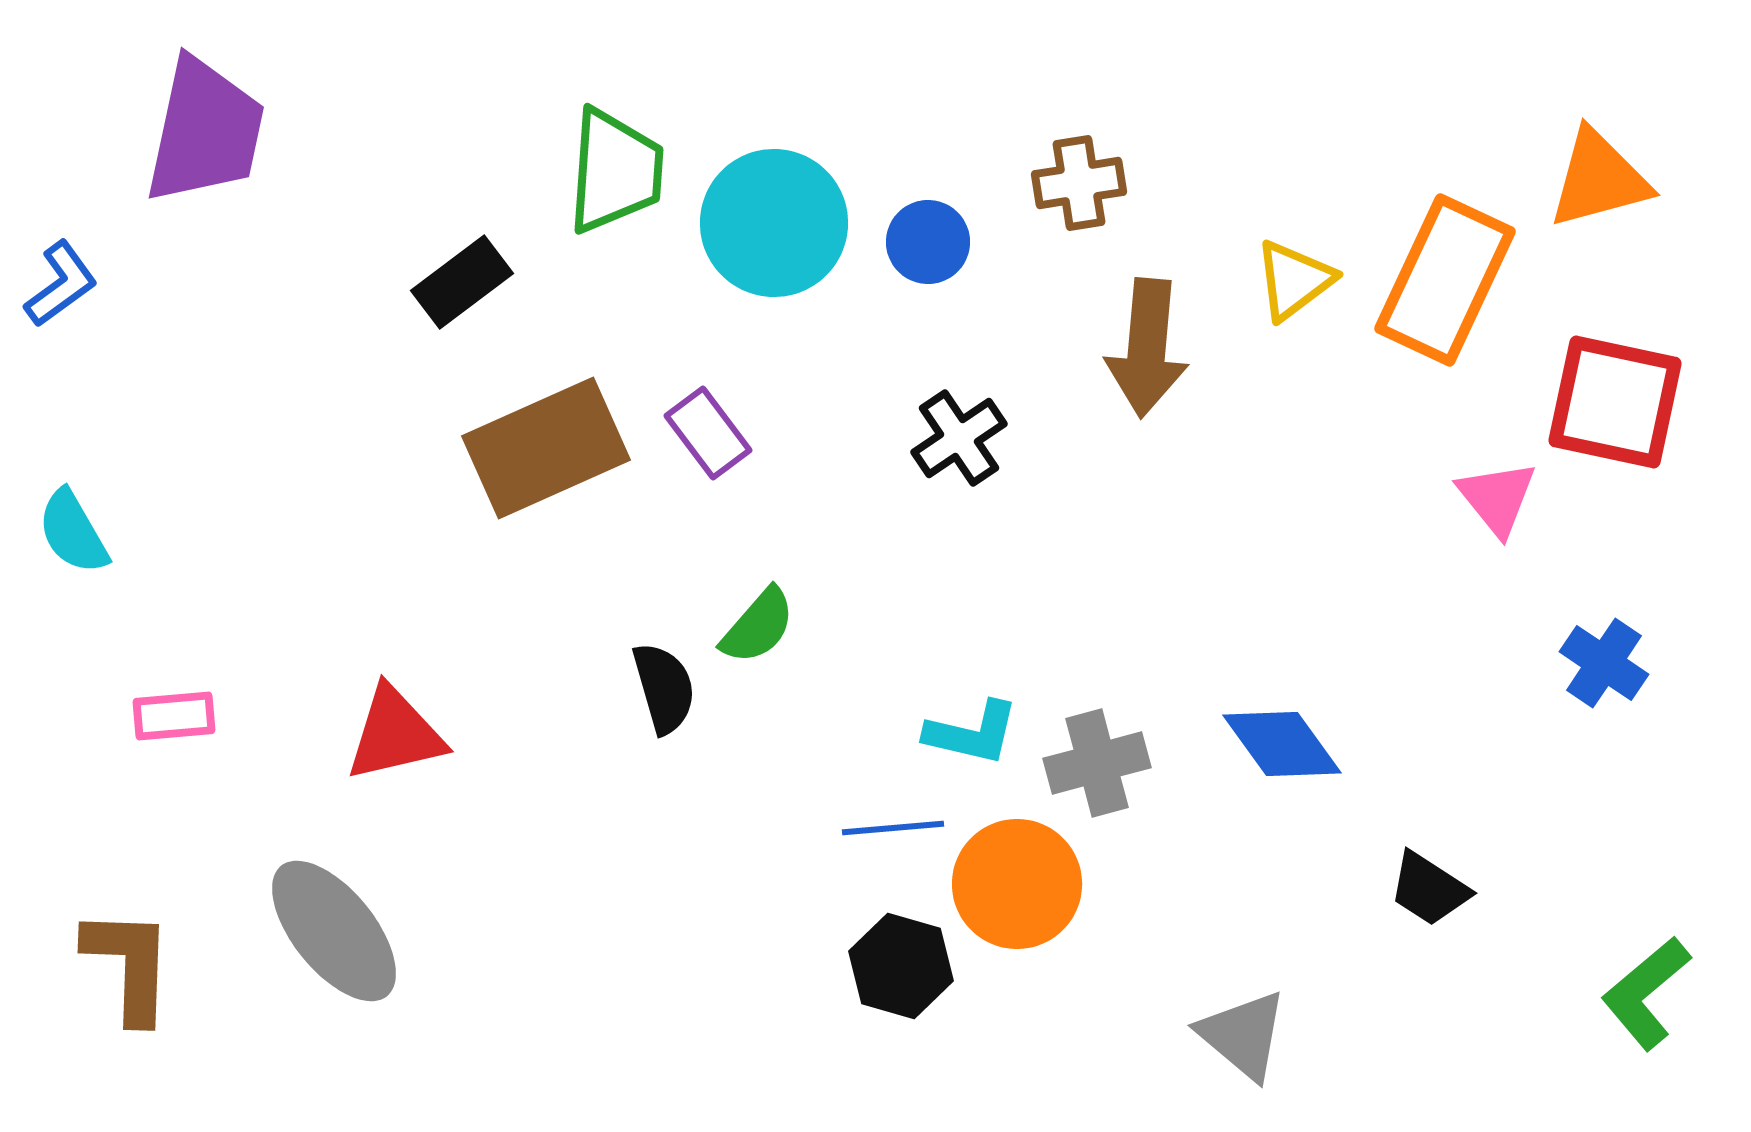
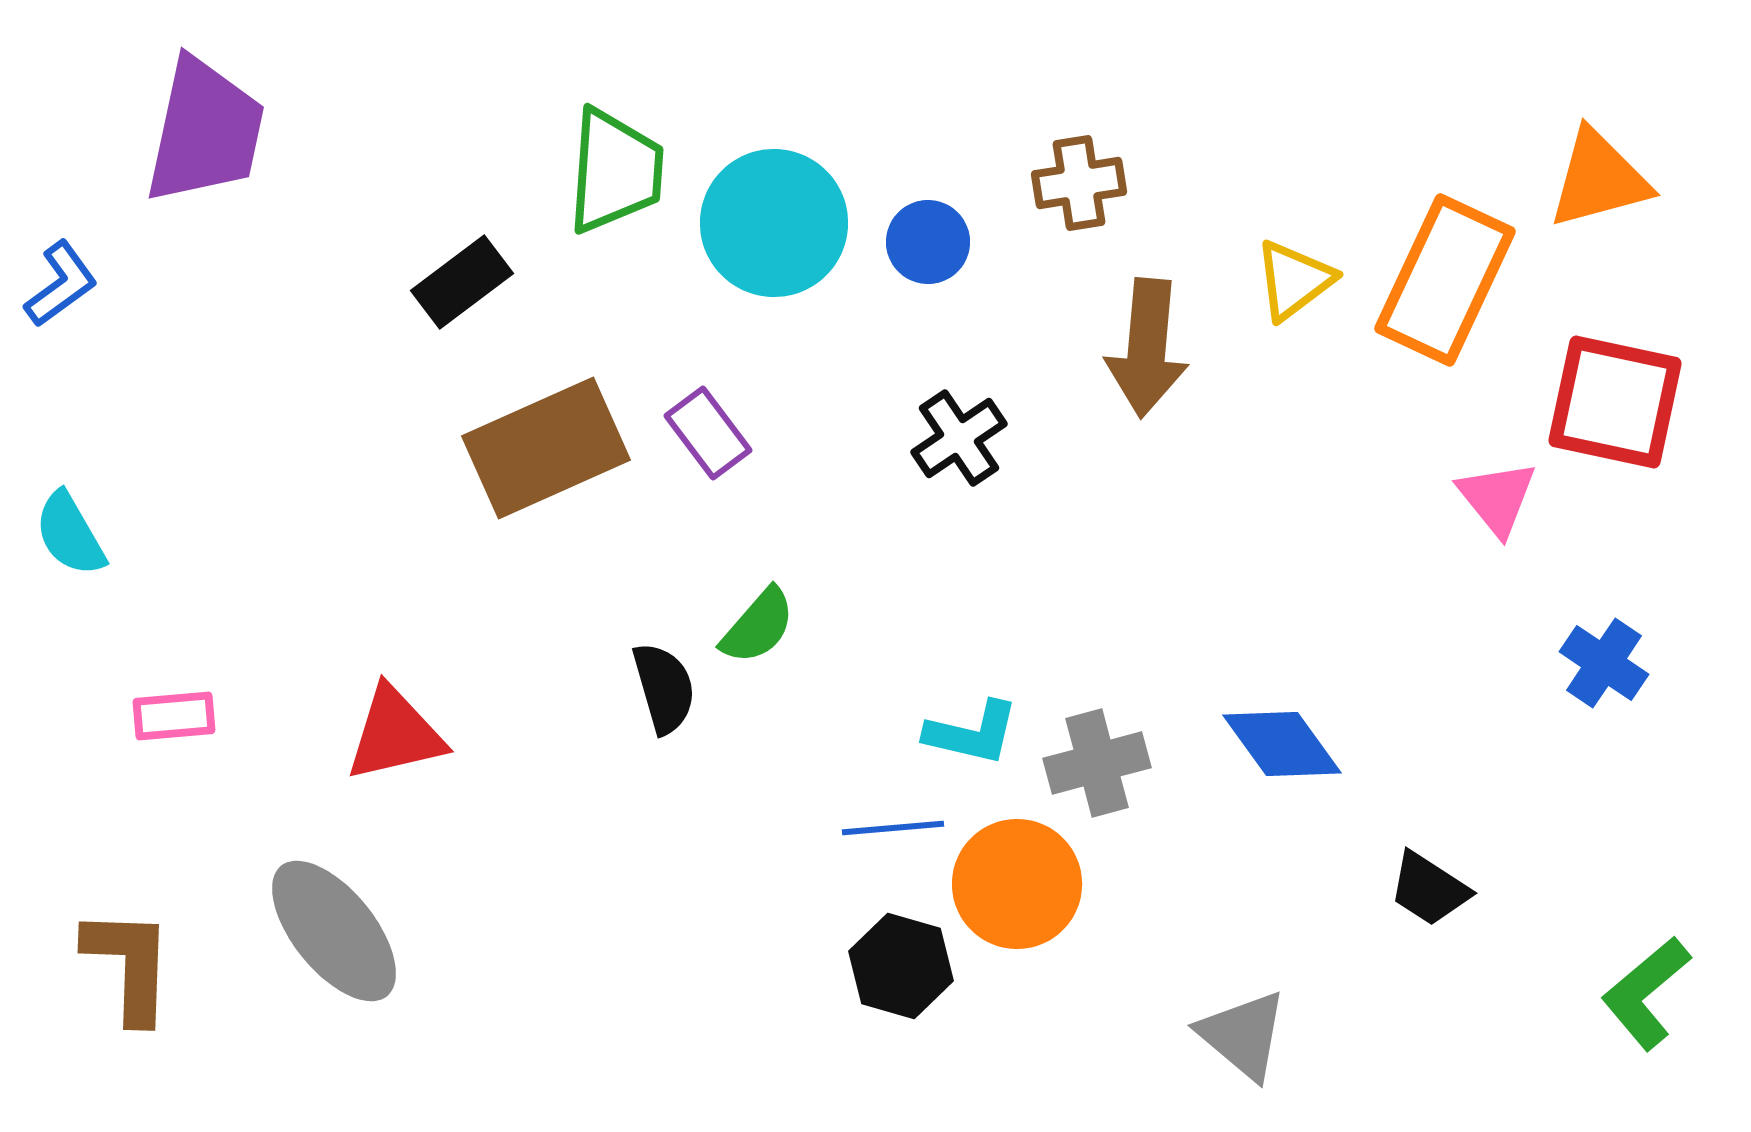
cyan semicircle: moved 3 px left, 2 px down
